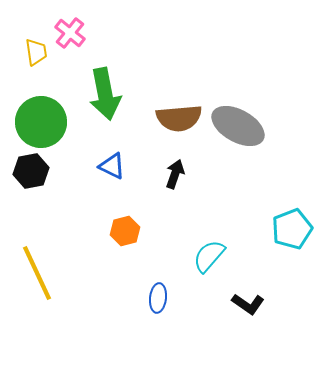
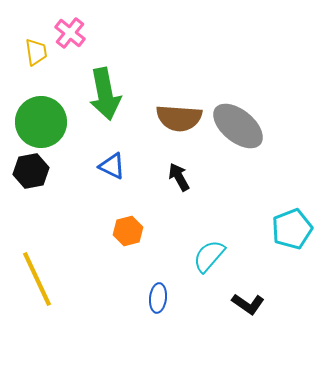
brown semicircle: rotated 9 degrees clockwise
gray ellipse: rotated 10 degrees clockwise
black arrow: moved 4 px right, 3 px down; rotated 48 degrees counterclockwise
orange hexagon: moved 3 px right
yellow line: moved 6 px down
